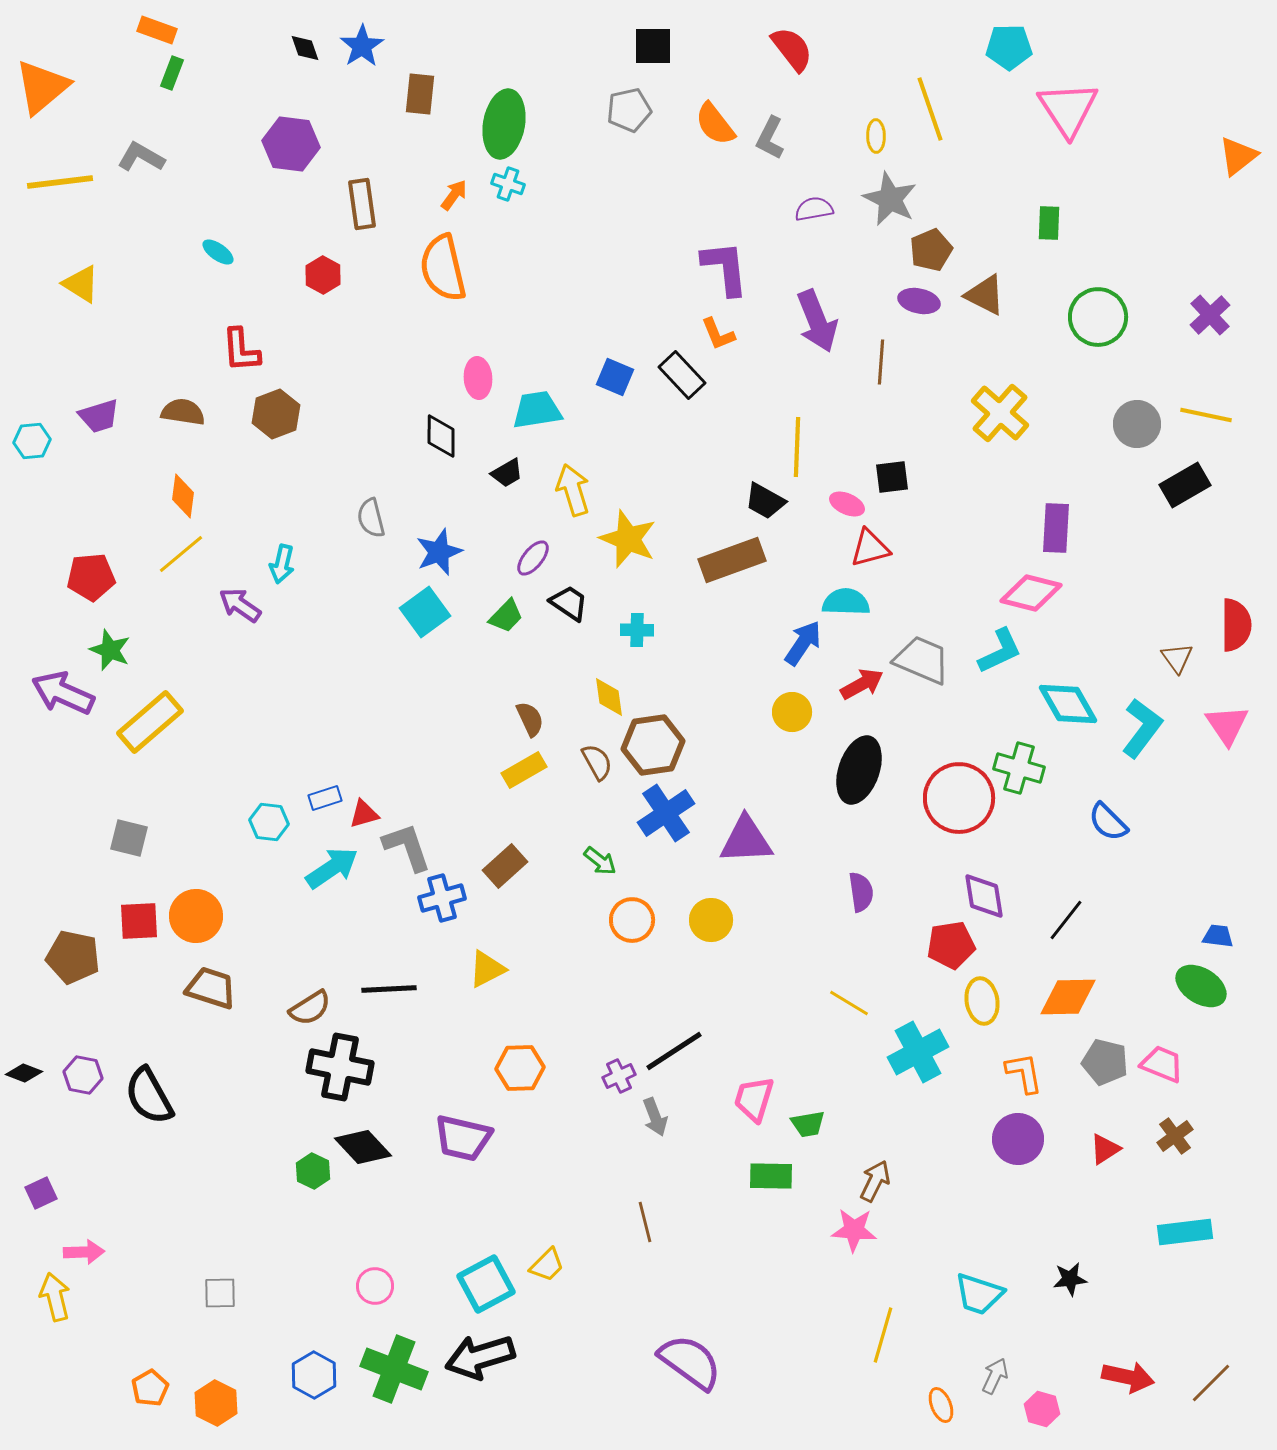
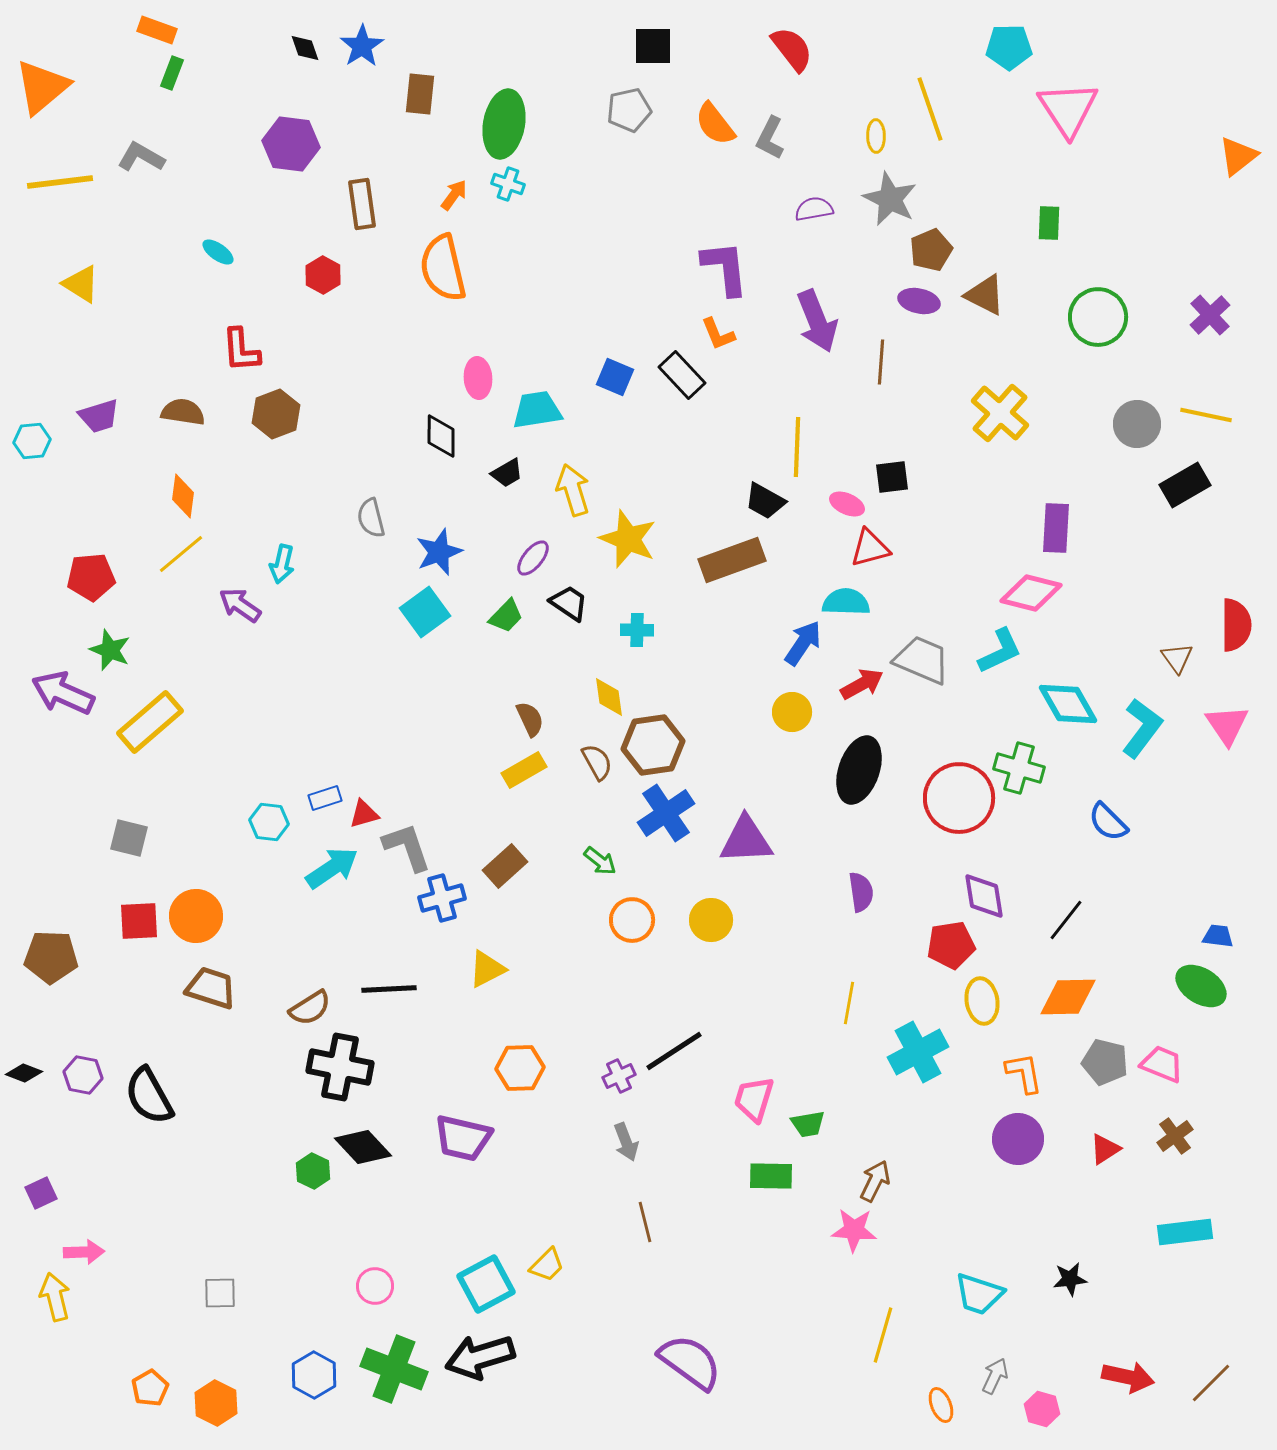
brown pentagon at (73, 957): moved 22 px left; rotated 10 degrees counterclockwise
yellow line at (849, 1003): rotated 69 degrees clockwise
gray arrow at (655, 1117): moved 29 px left, 25 px down
